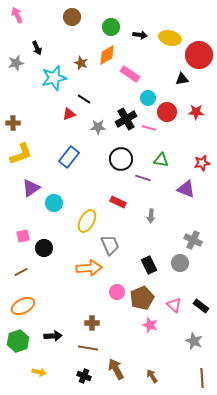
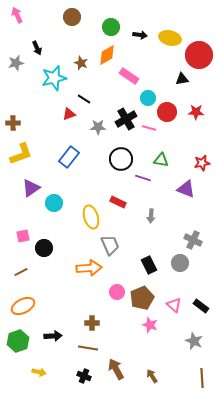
pink rectangle at (130, 74): moved 1 px left, 2 px down
yellow ellipse at (87, 221): moved 4 px right, 4 px up; rotated 45 degrees counterclockwise
